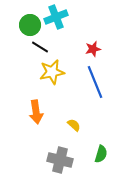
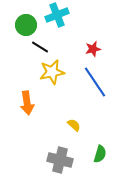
cyan cross: moved 1 px right, 2 px up
green circle: moved 4 px left
blue line: rotated 12 degrees counterclockwise
orange arrow: moved 9 px left, 9 px up
green semicircle: moved 1 px left
